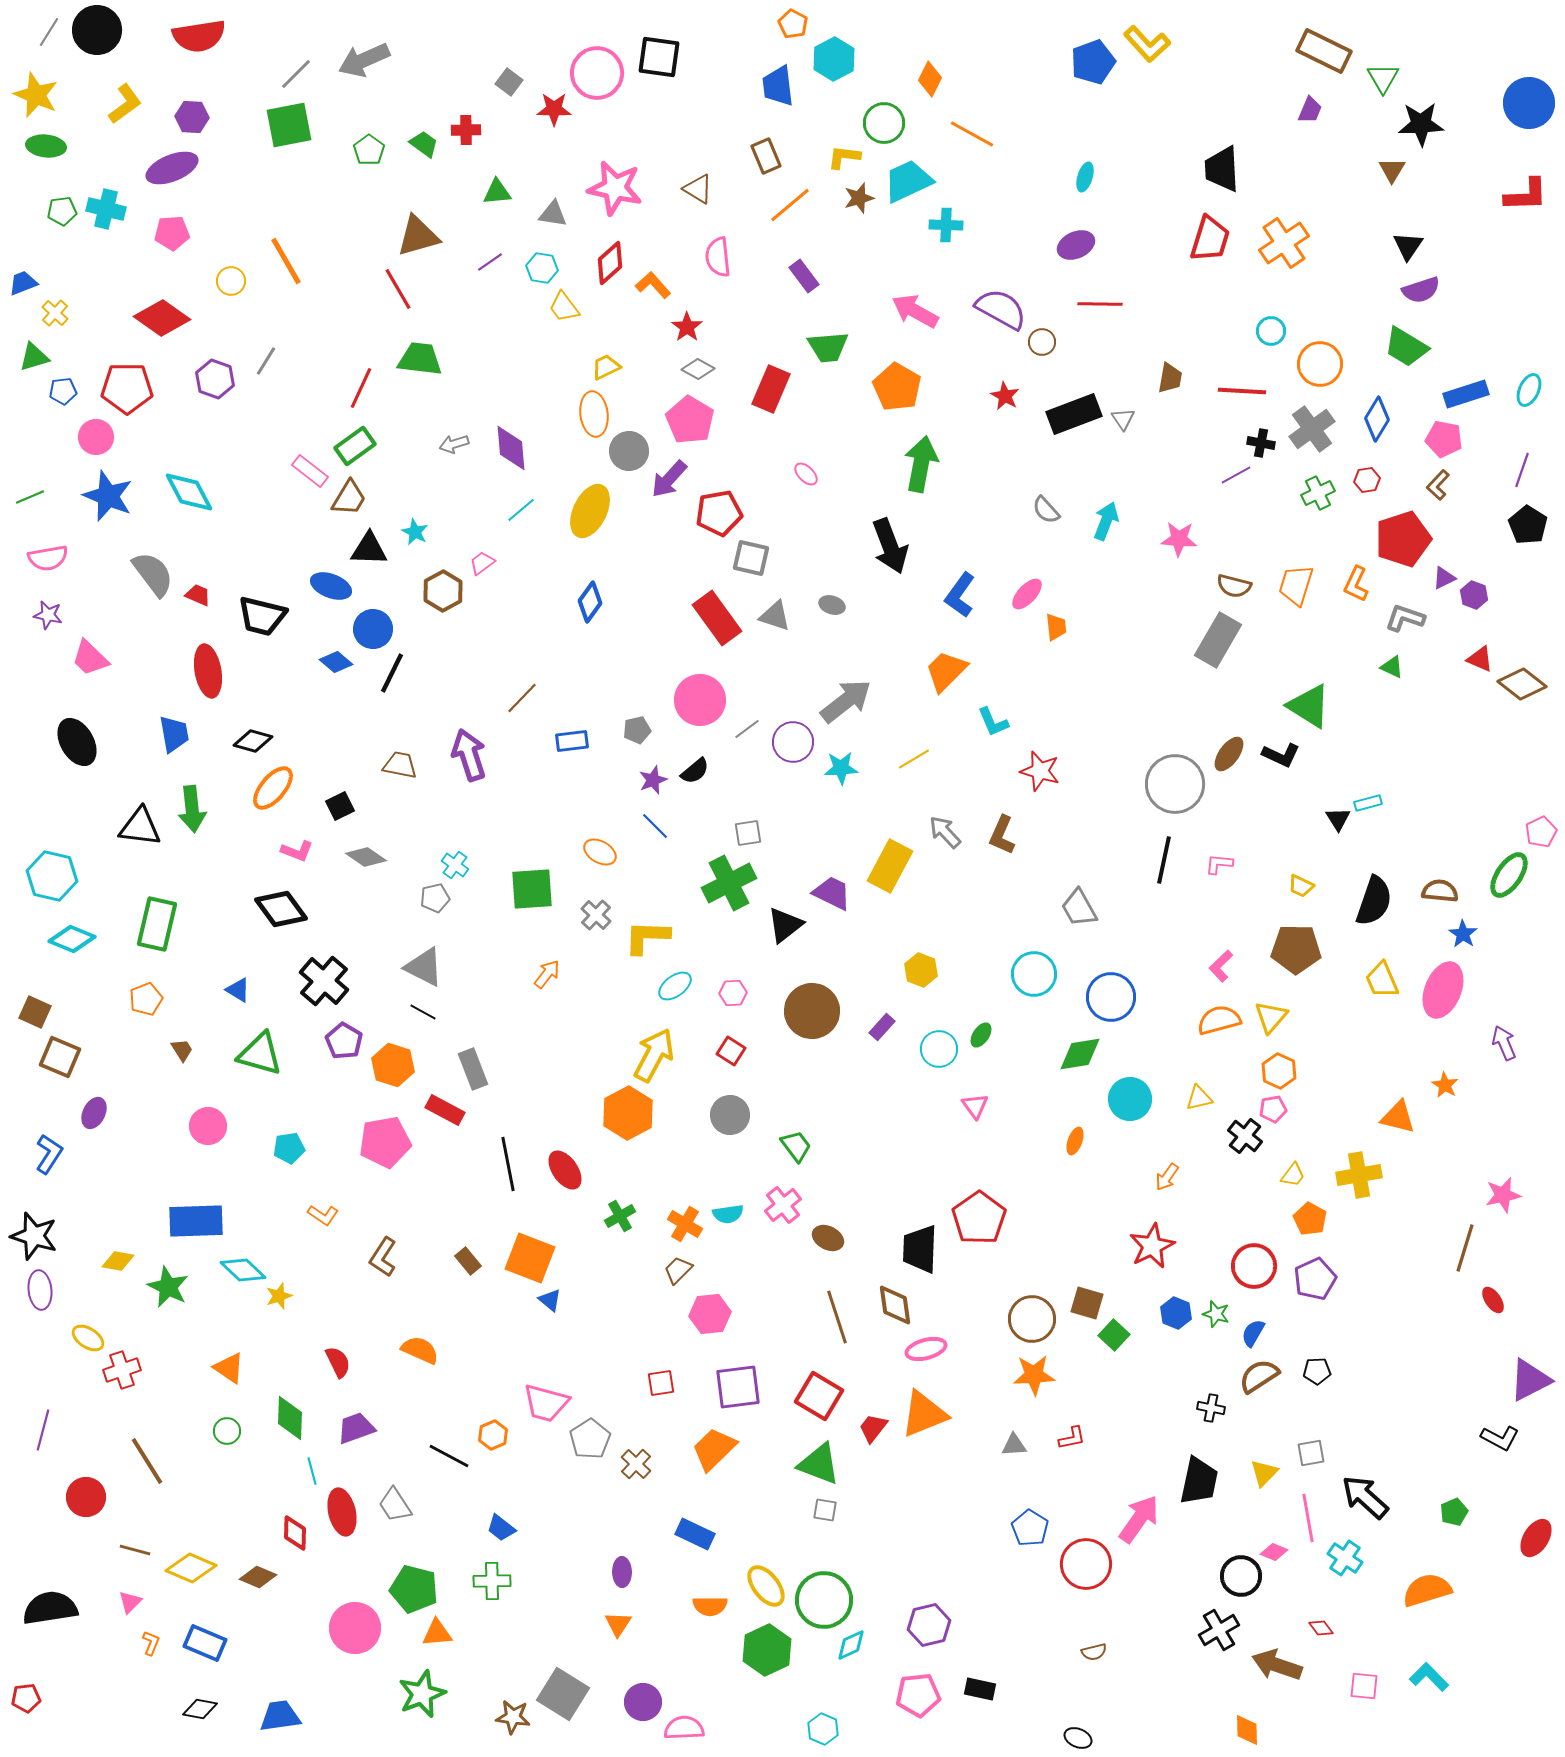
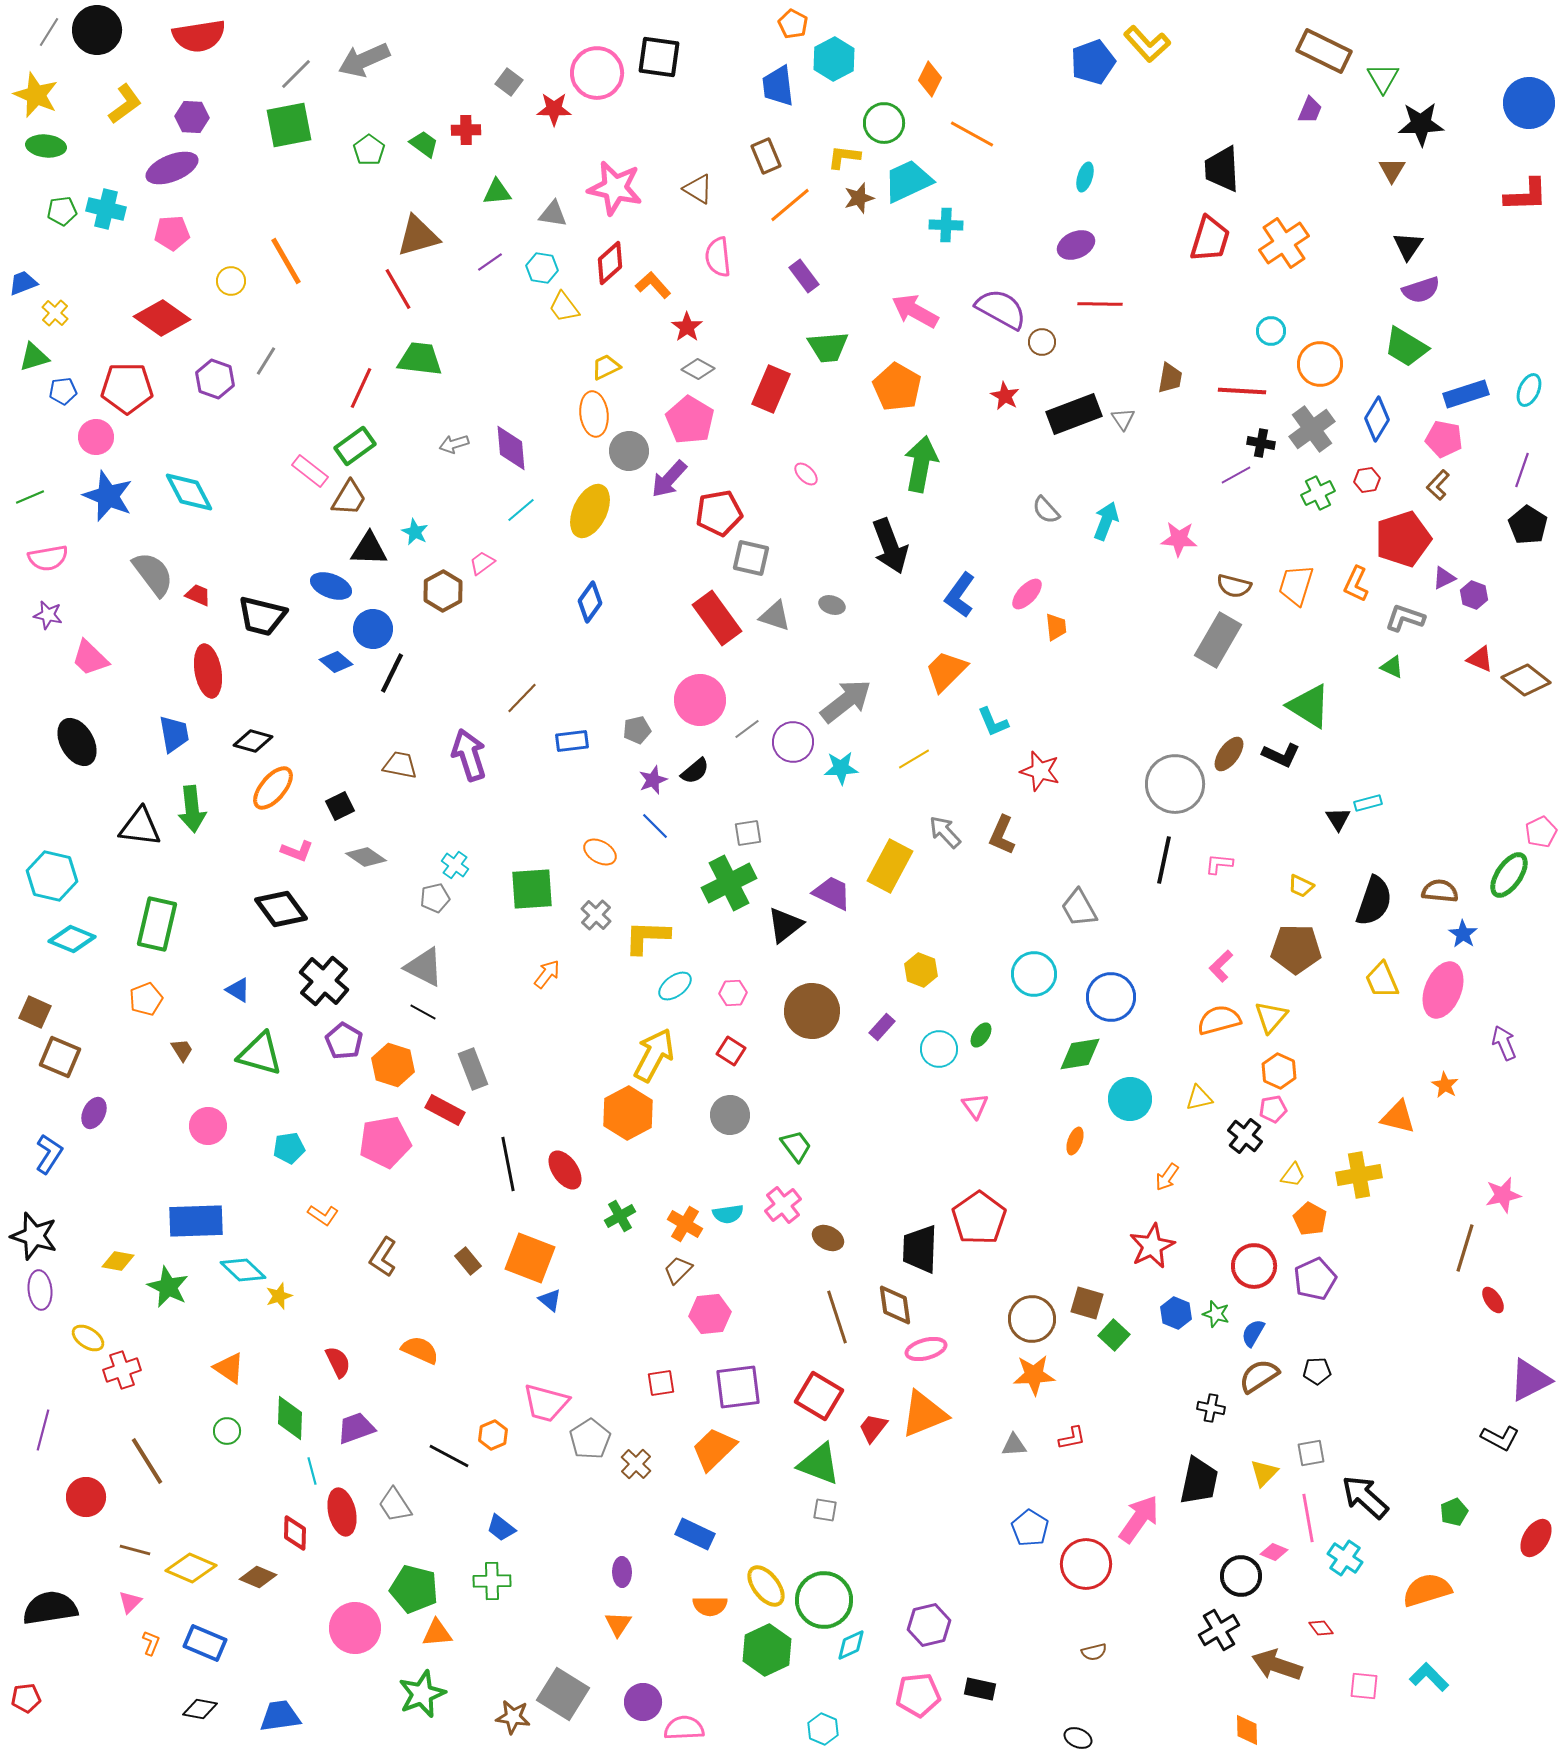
brown diamond at (1522, 684): moved 4 px right, 4 px up
